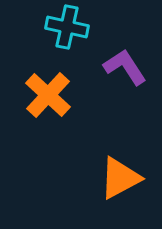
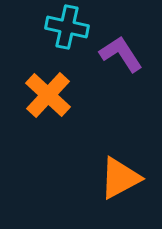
purple L-shape: moved 4 px left, 13 px up
